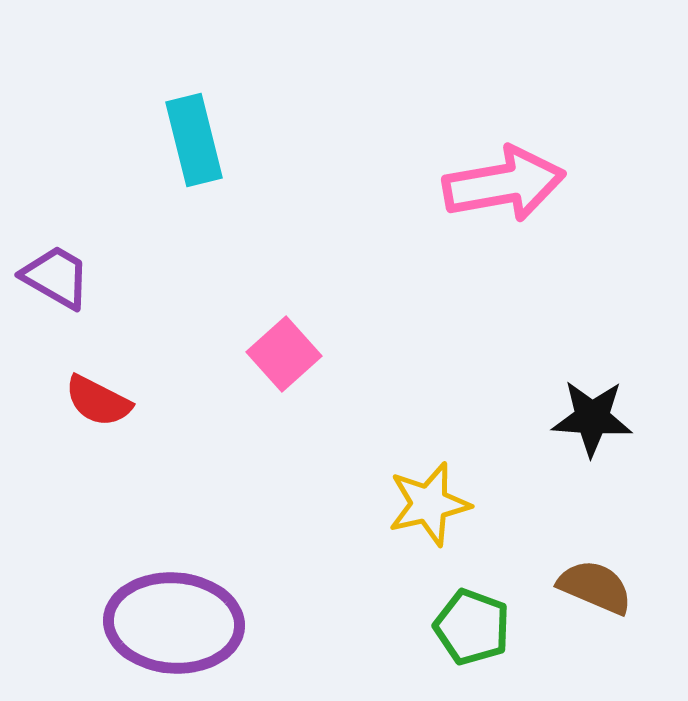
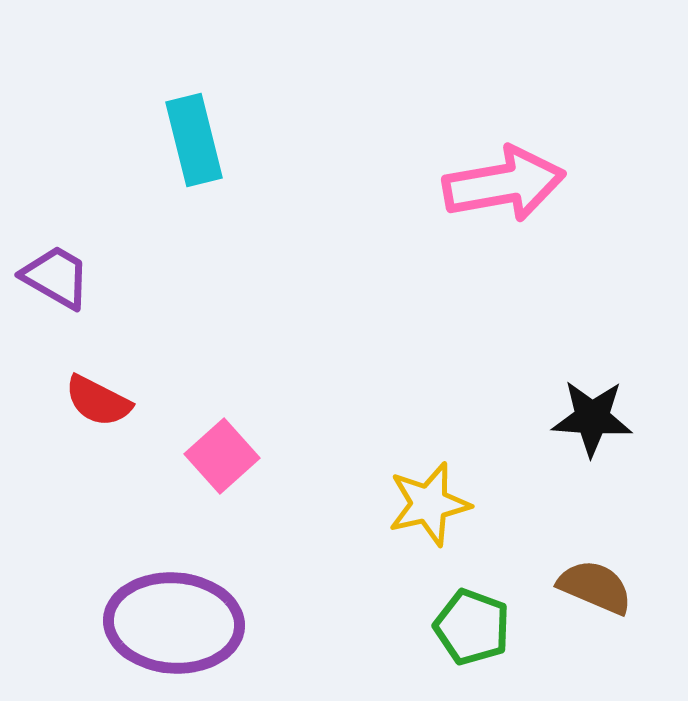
pink square: moved 62 px left, 102 px down
